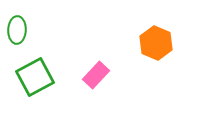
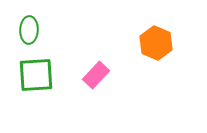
green ellipse: moved 12 px right
green square: moved 1 px right, 2 px up; rotated 24 degrees clockwise
